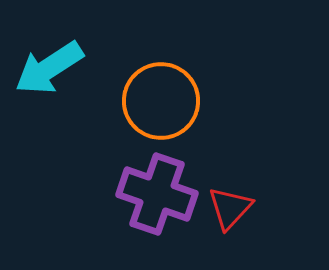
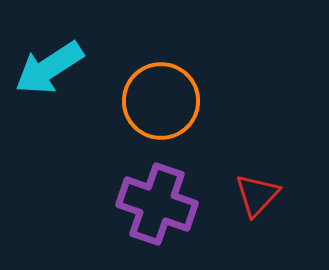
purple cross: moved 10 px down
red triangle: moved 27 px right, 13 px up
